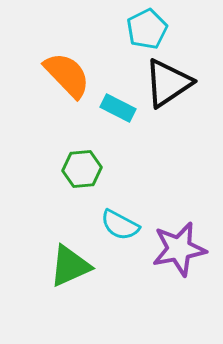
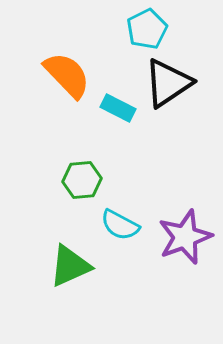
green hexagon: moved 11 px down
purple star: moved 6 px right, 12 px up; rotated 10 degrees counterclockwise
